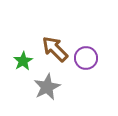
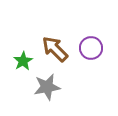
purple circle: moved 5 px right, 10 px up
gray star: rotated 16 degrees clockwise
